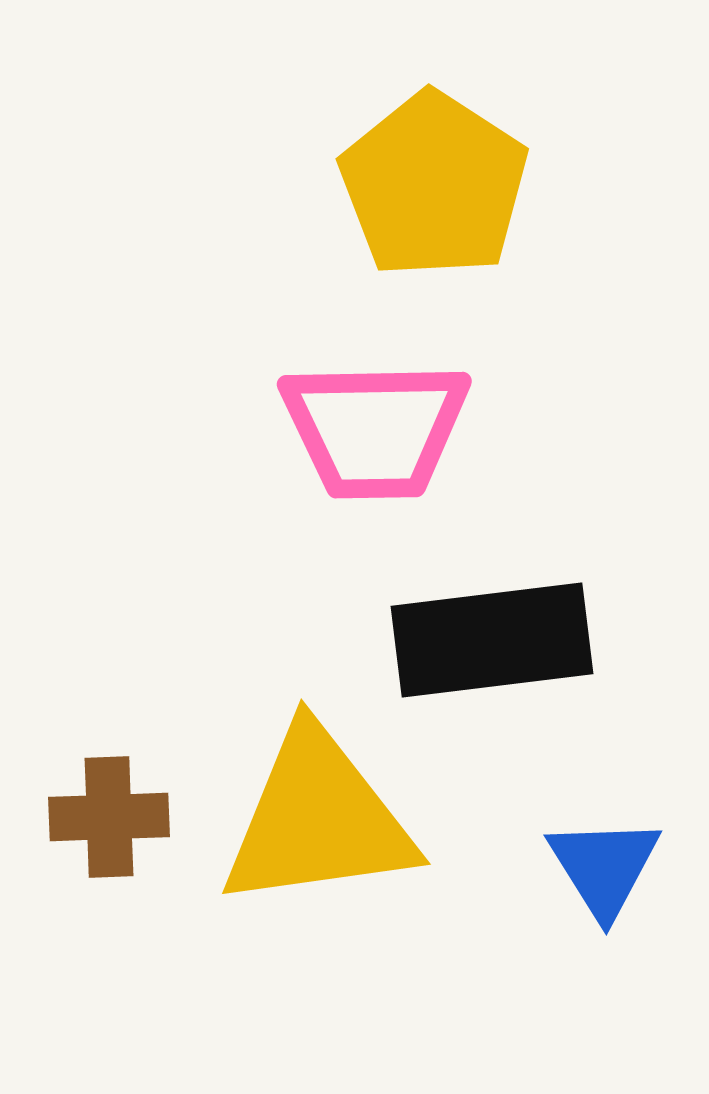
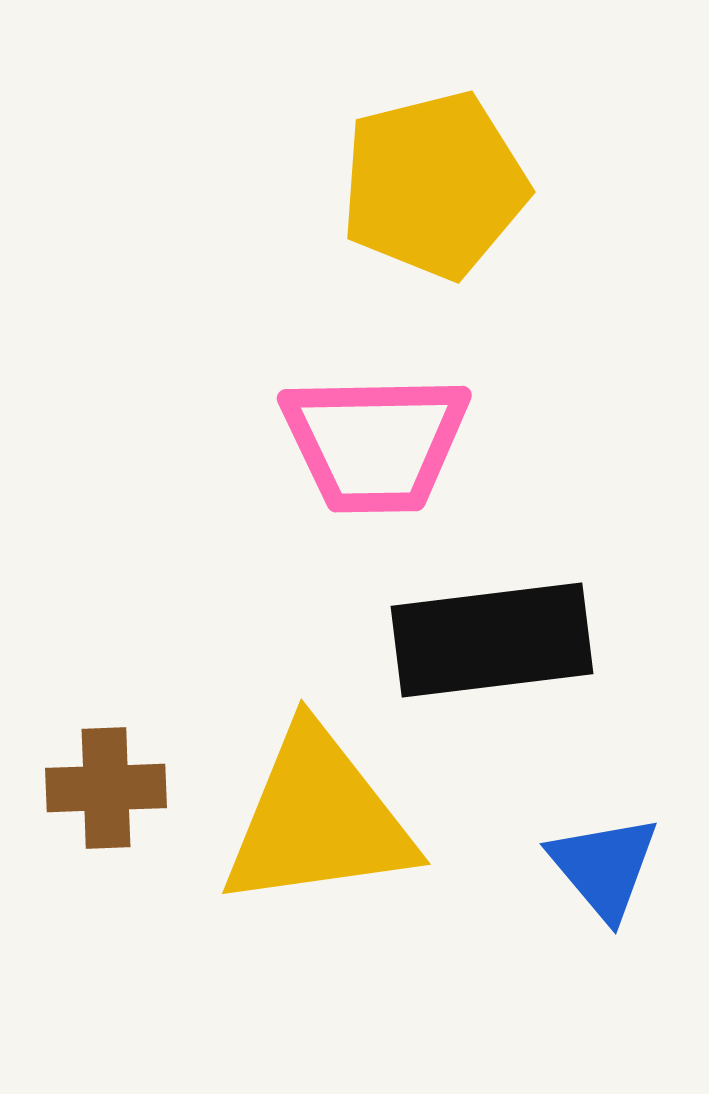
yellow pentagon: rotated 25 degrees clockwise
pink trapezoid: moved 14 px down
brown cross: moved 3 px left, 29 px up
blue triangle: rotated 8 degrees counterclockwise
